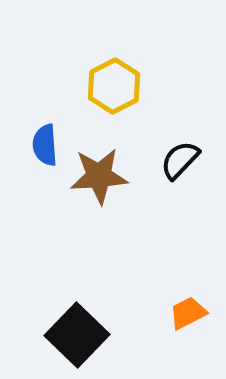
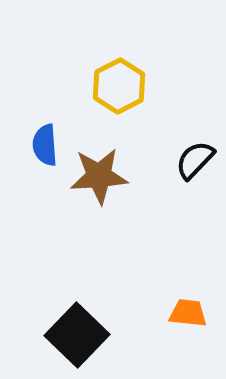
yellow hexagon: moved 5 px right
black semicircle: moved 15 px right
orange trapezoid: rotated 33 degrees clockwise
